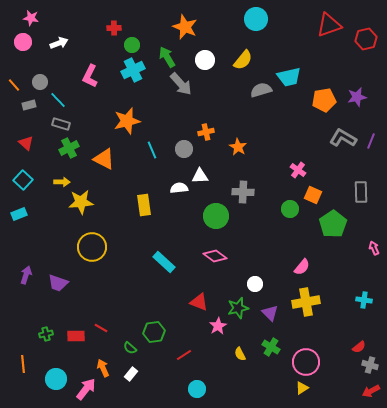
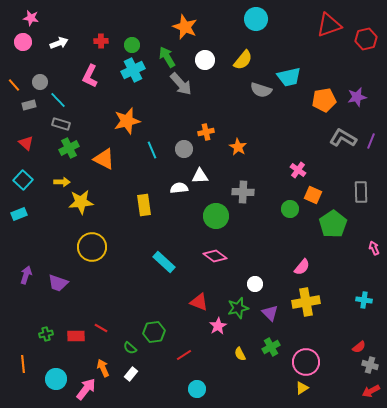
red cross at (114, 28): moved 13 px left, 13 px down
gray semicircle at (261, 90): rotated 145 degrees counterclockwise
green cross at (271, 347): rotated 30 degrees clockwise
